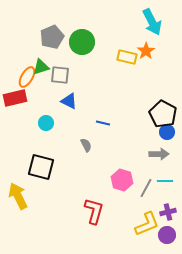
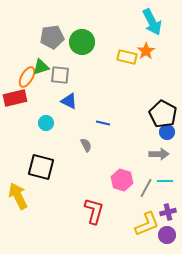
gray pentagon: rotated 15 degrees clockwise
